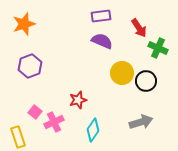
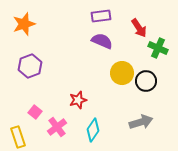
pink cross: moved 3 px right, 5 px down; rotated 12 degrees counterclockwise
